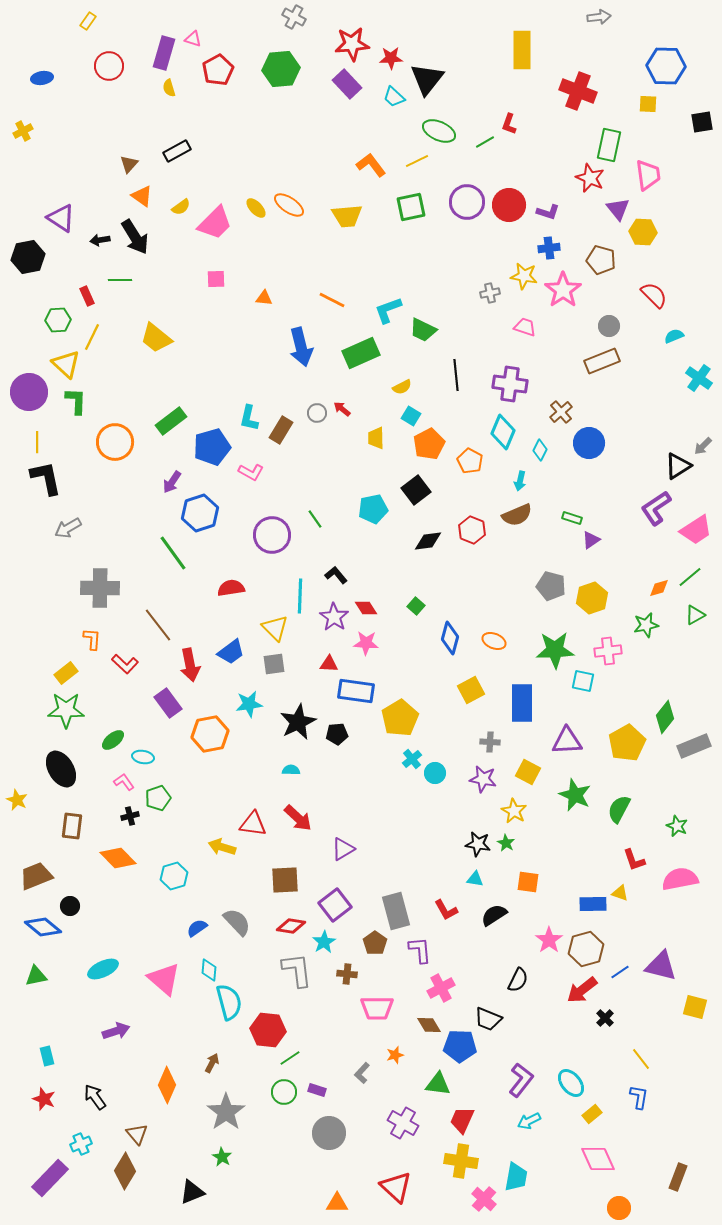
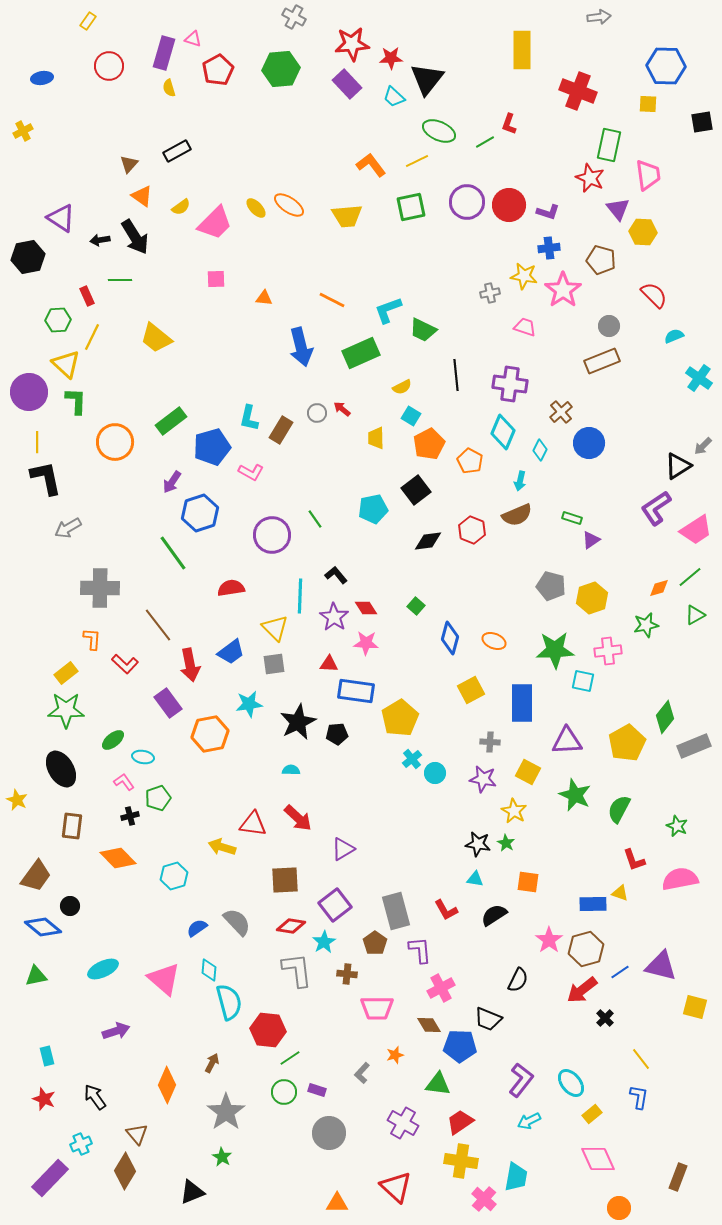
brown trapezoid at (36, 876): rotated 148 degrees clockwise
red trapezoid at (462, 1120): moved 2 px left, 2 px down; rotated 32 degrees clockwise
